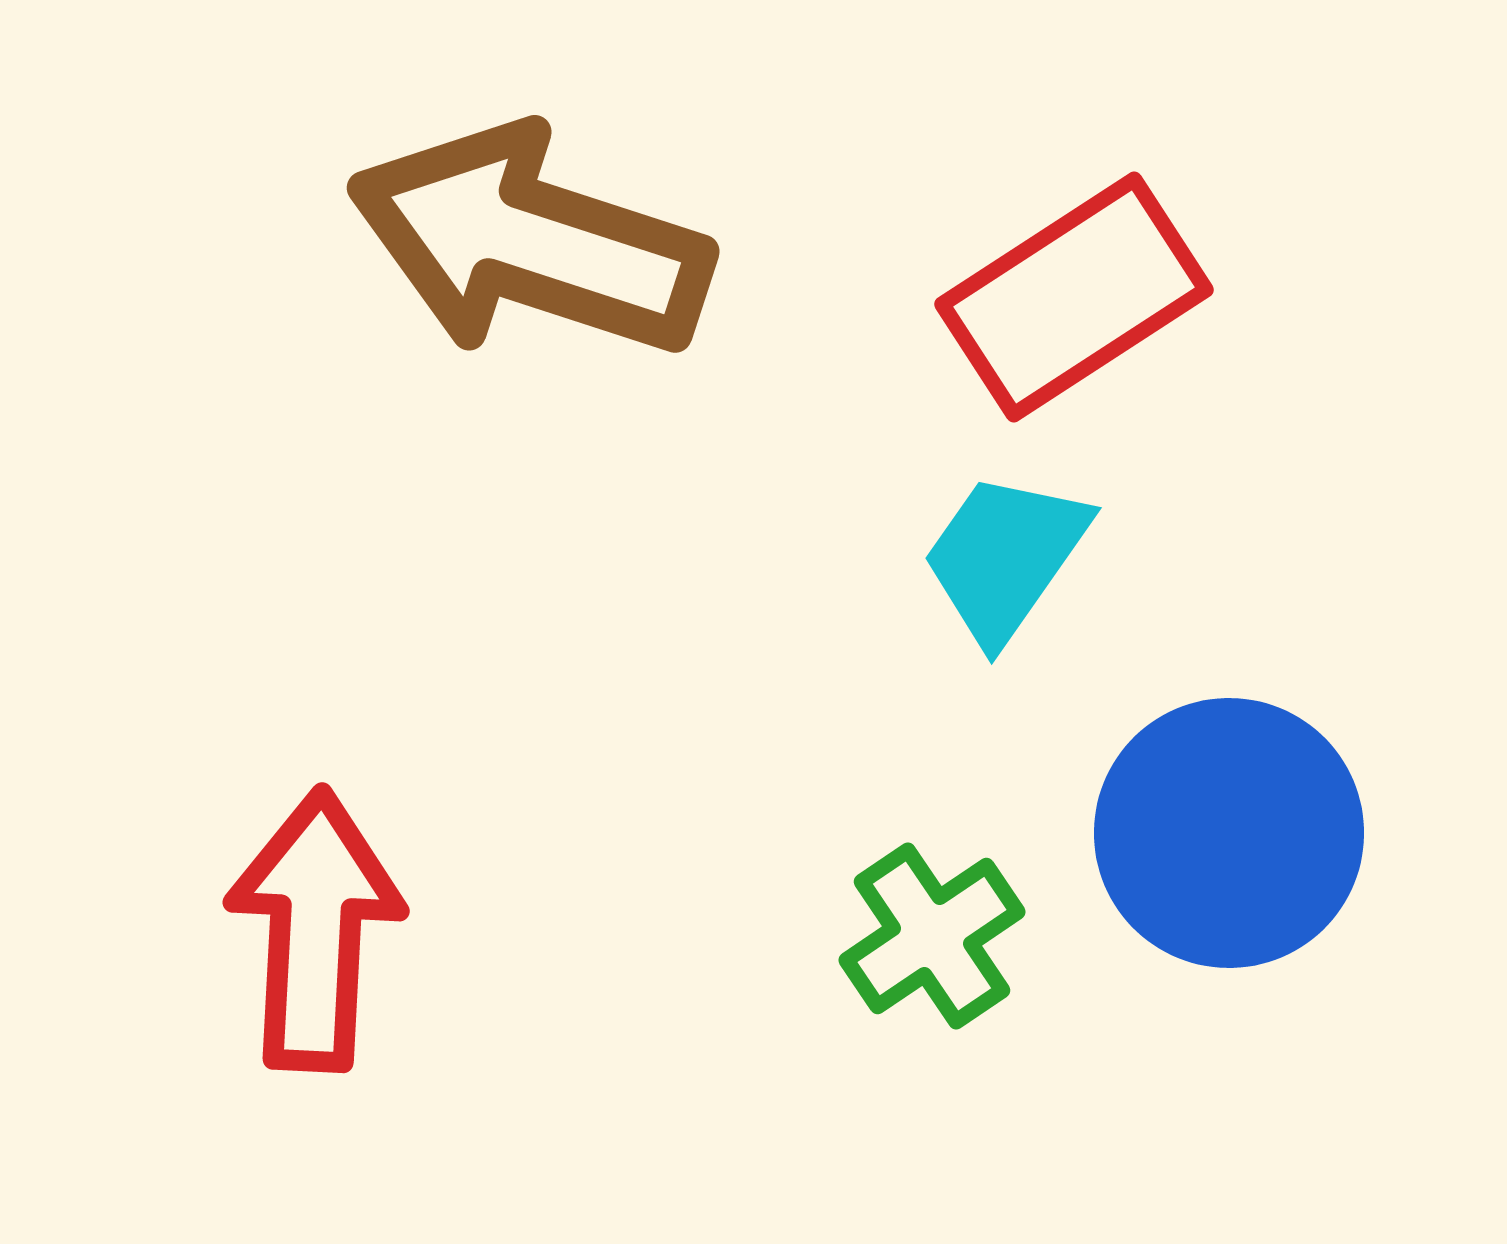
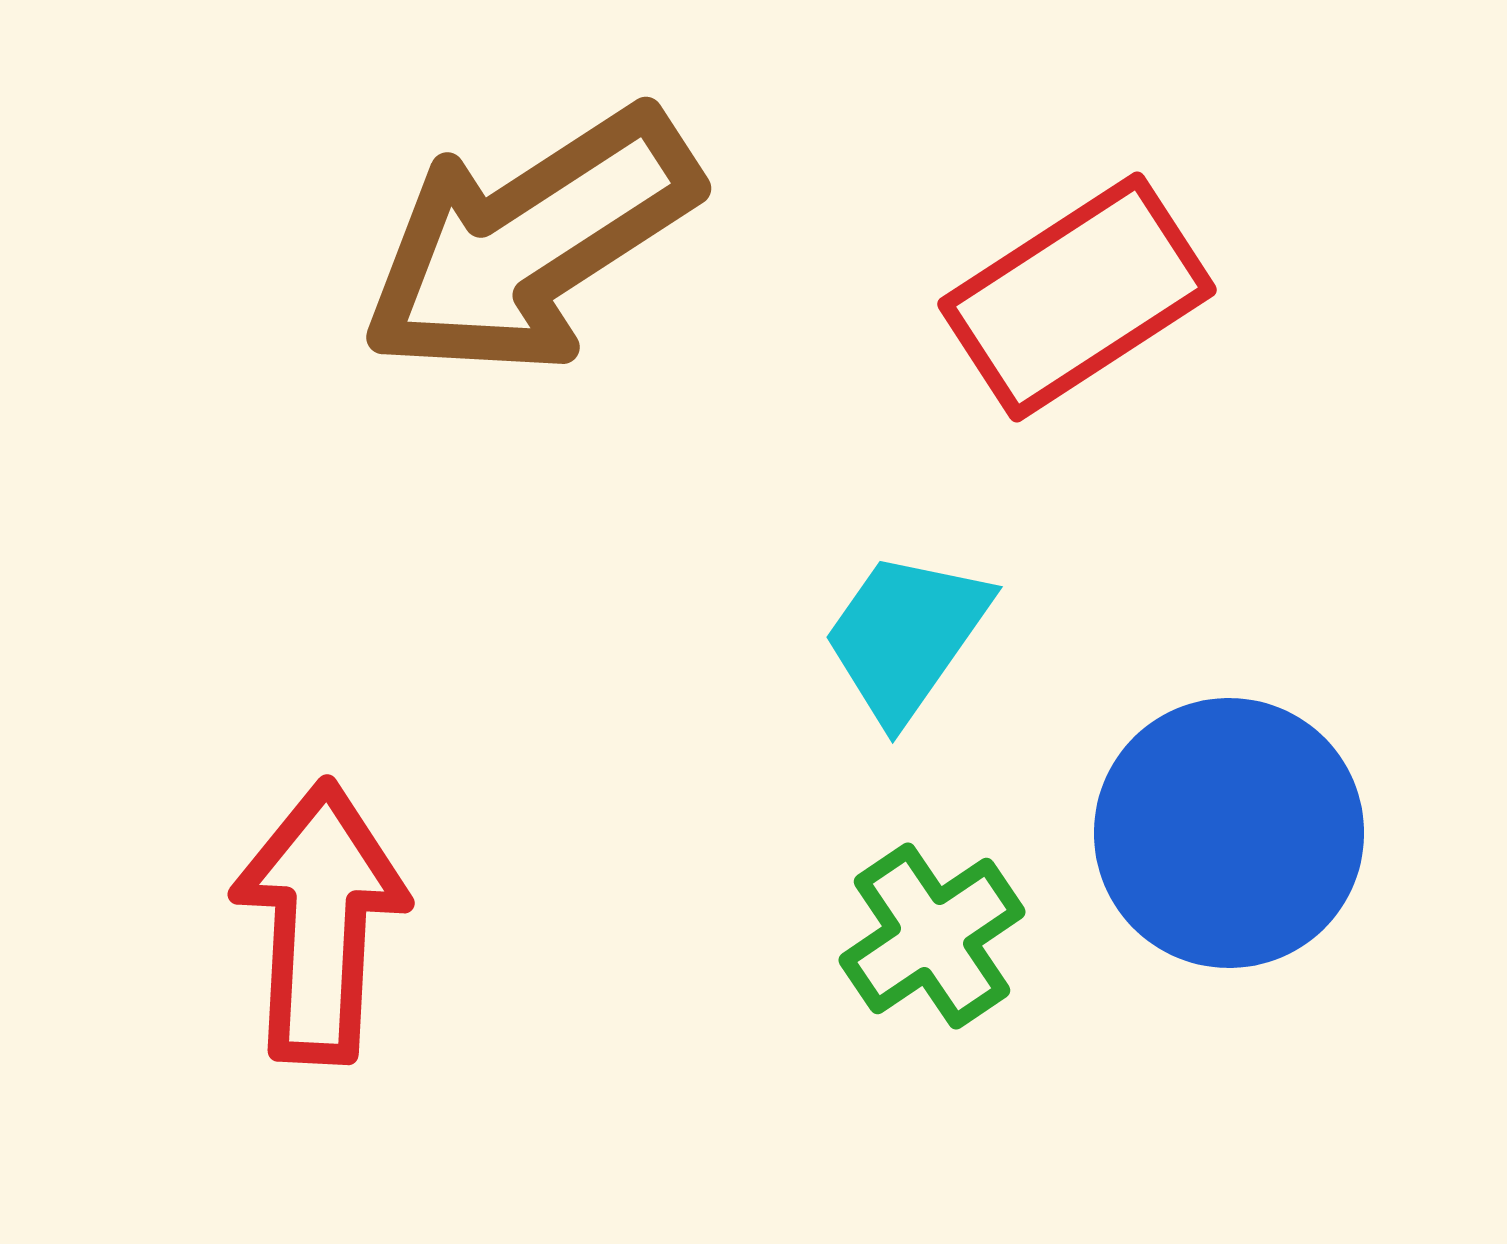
brown arrow: rotated 51 degrees counterclockwise
red rectangle: moved 3 px right
cyan trapezoid: moved 99 px left, 79 px down
red arrow: moved 5 px right, 8 px up
